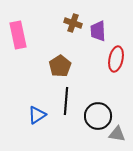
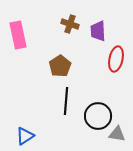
brown cross: moved 3 px left, 1 px down
blue triangle: moved 12 px left, 21 px down
